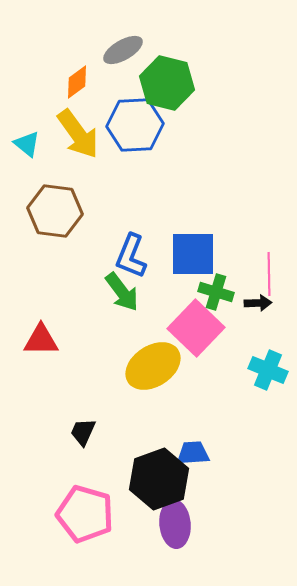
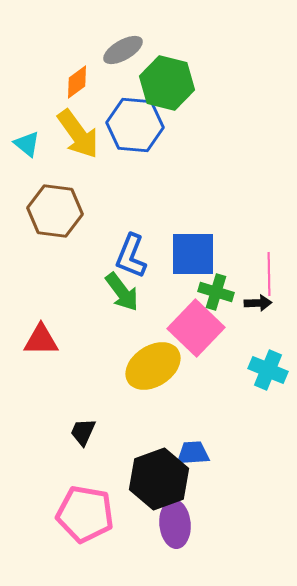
blue hexagon: rotated 8 degrees clockwise
pink pentagon: rotated 6 degrees counterclockwise
